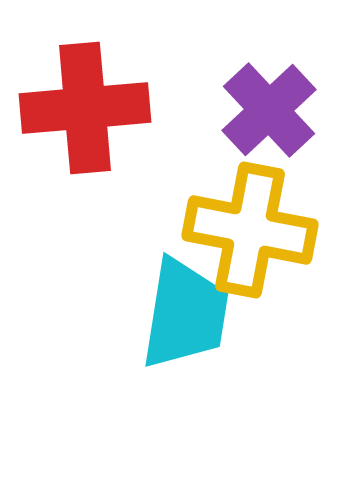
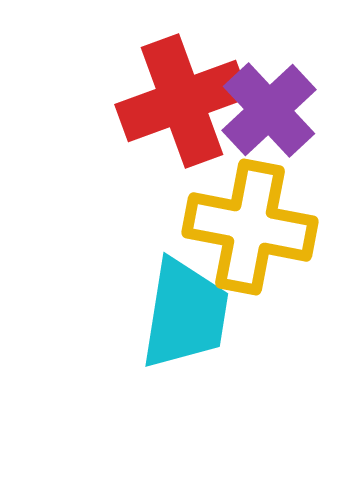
red cross: moved 97 px right, 7 px up; rotated 15 degrees counterclockwise
yellow cross: moved 3 px up
